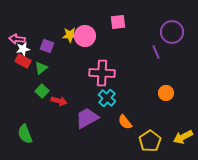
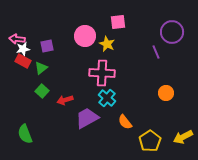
yellow star: moved 37 px right, 9 px down; rotated 28 degrees clockwise
purple square: rotated 32 degrees counterclockwise
red arrow: moved 6 px right, 1 px up; rotated 147 degrees clockwise
